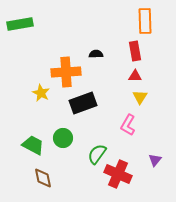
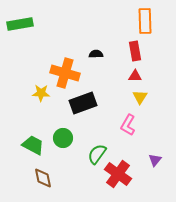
orange cross: moved 1 px left, 1 px down; rotated 20 degrees clockwise
yellow star: rotated 24 degrees counterclockwise
red cross: rotated 12 degrees clockwise
